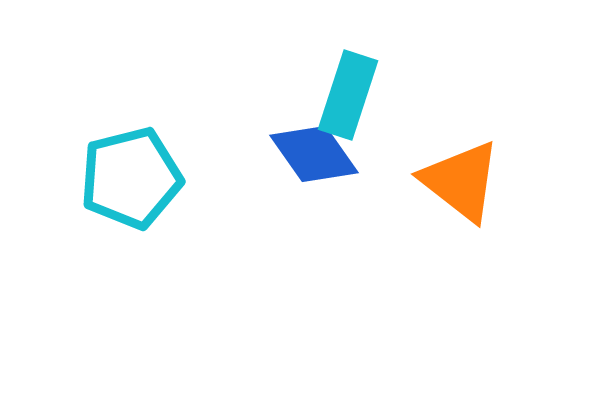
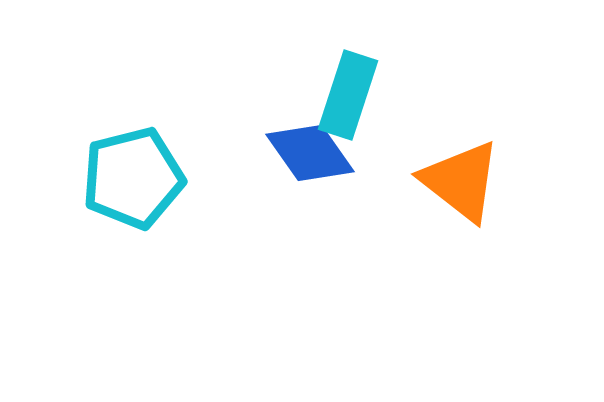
blue diamond: moved 4 px left, 1 px up
cyan pentagon: moved 2 px right
